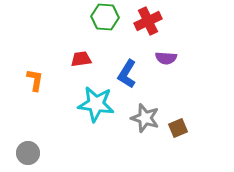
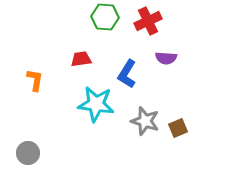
gray star: moved 3 px down
